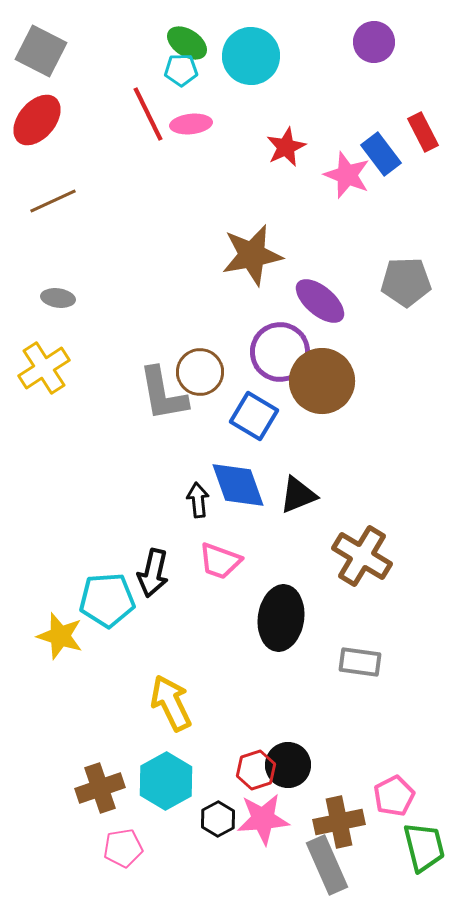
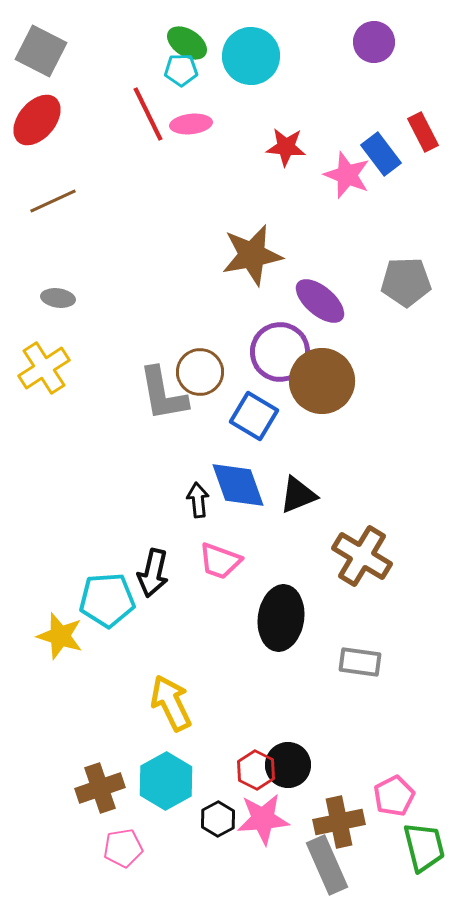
red star at (286, 147): rotated 30 degrees clockwise
red hexagon at (256, 770): rotated 15 degrees counterclockwise
